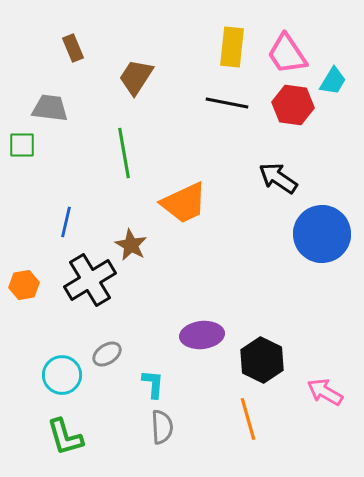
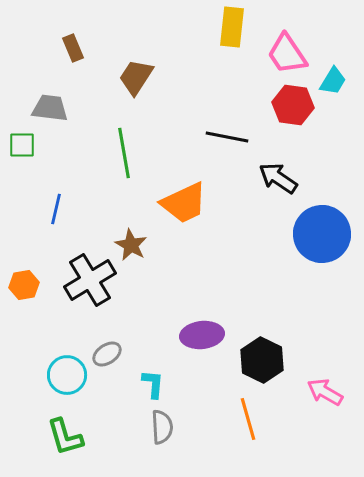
yellow rectangle: moved 20 px up
black line: moved 34 px down
blue line: moved 10 px left, 13 px up
cyan circle: moved 5 px right
